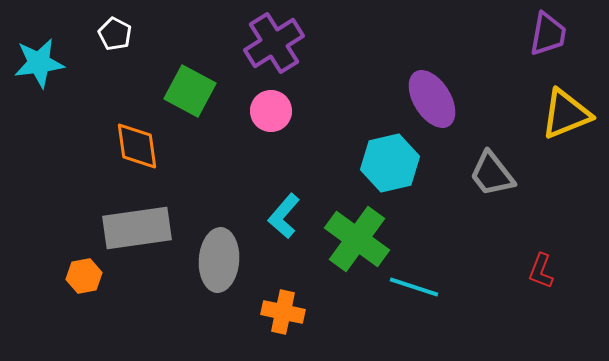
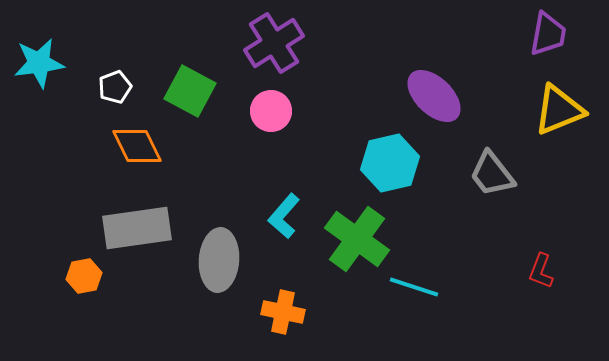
white pentagon: moved 53 px down; rotated 24 degrees clockwise
purple ellipse: moved 2 px right, 3 px up; rotated 14 degrees counterclockwise
yellow triangle: moved 7 px left, 4 px up
orange diamond: rotated 18 degrees counterclockwise
